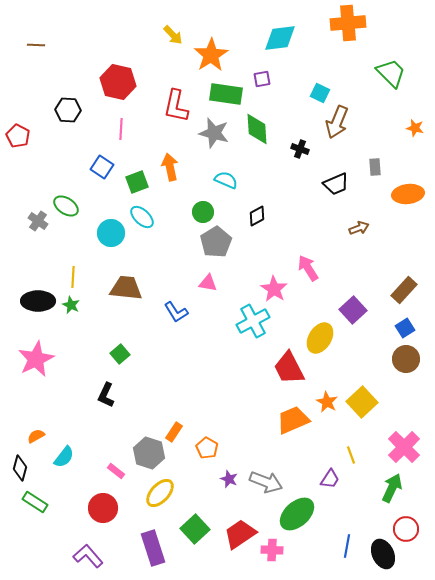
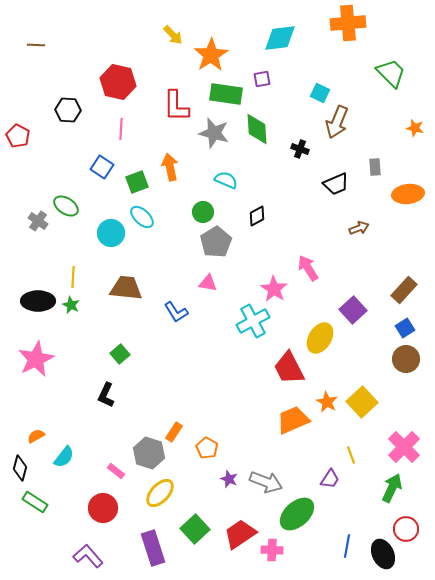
red L-shape at (176, 106): rotated 12 degrees counterclockwise
